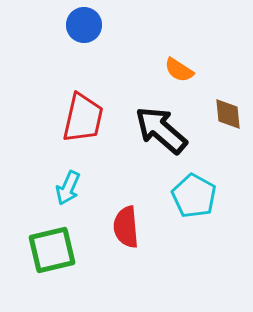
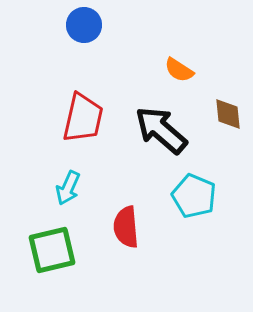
cyan pentagon: rotated 6 degrees counterclockwise
